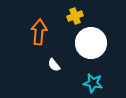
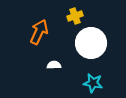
orange arrow: rotated 20 degrees clockwise
white semicircle: rotated 128 degrees clockwise
